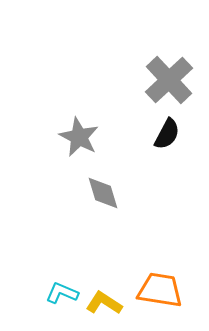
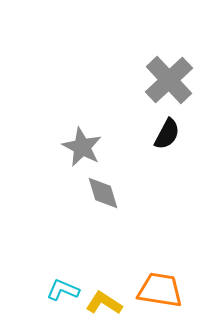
gray star: moved 3 px right, 10 px down
cyan L-shape: moved 1 px right, 3 px up
